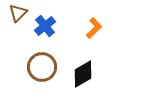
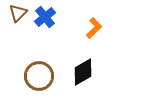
blue cross: moved 9 px up
brown circle: moved 3 px left, 9 px down
black diamond: moved 2 px up
